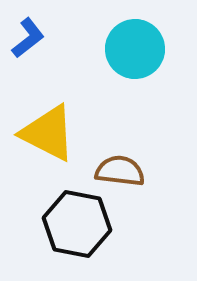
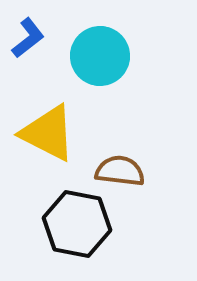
cyan circle: moved 35 px left, 7 px down
